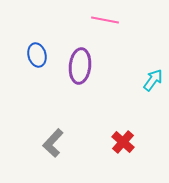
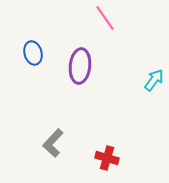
pink line: moved 2 px up; rotated 44 degrees clockwise
blue ellipse: moved 4 px left, 2 px up
cyan arrow: moved 1 px right
red cross: moved 16 px left, 16 px down; rotated 25 degrees counterclockwise
